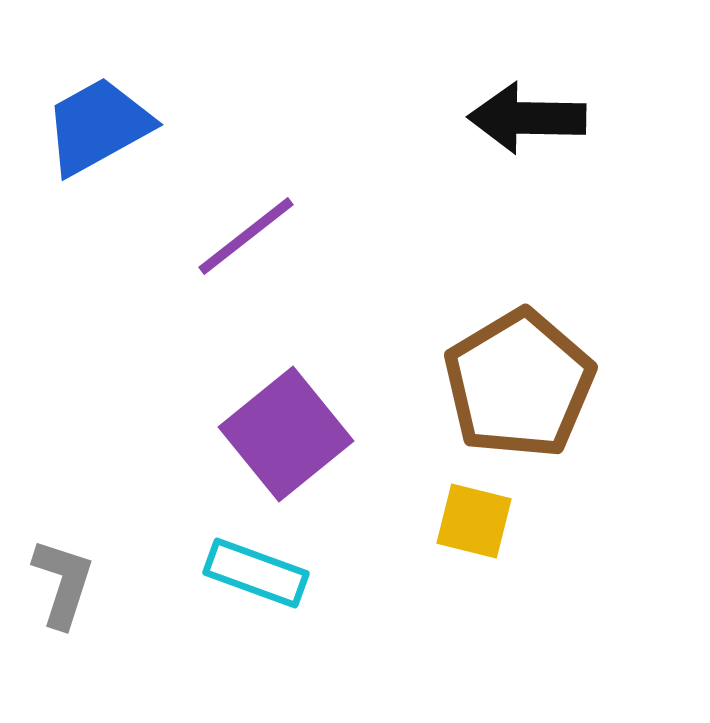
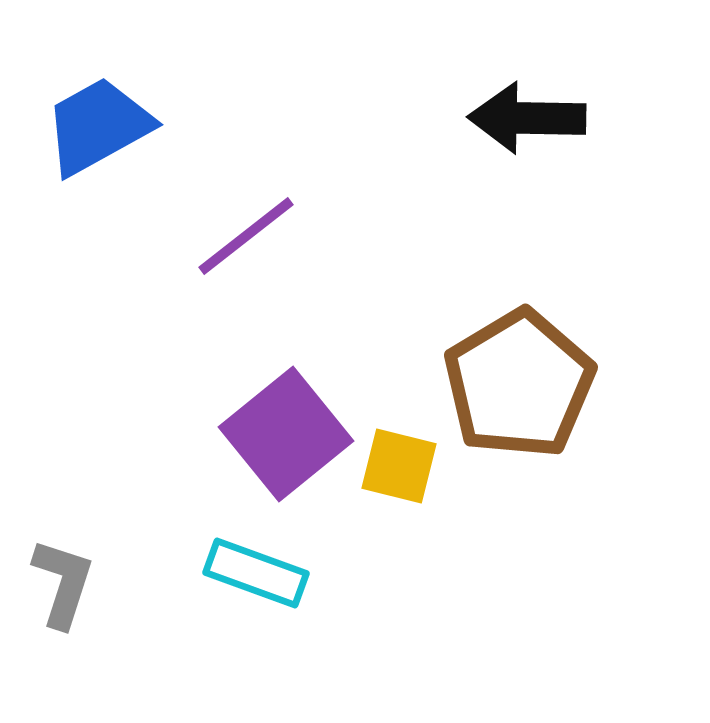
yellow square: moved 75 px left, 55 px up
